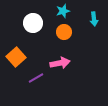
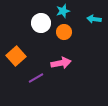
cyan arrow: rotated 104 degrees clockwise
white circle: moved 8 px right
orange square: moved 1 px up
pink arrow: moved 1 px right
